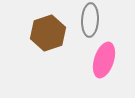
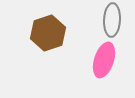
gray ellipse: moved 22 px right
